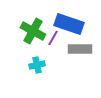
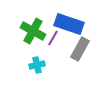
gray rectangle: rotated 60 degrees counterclockwise
